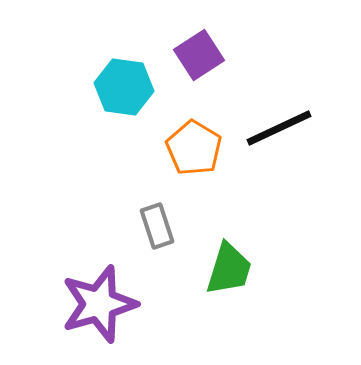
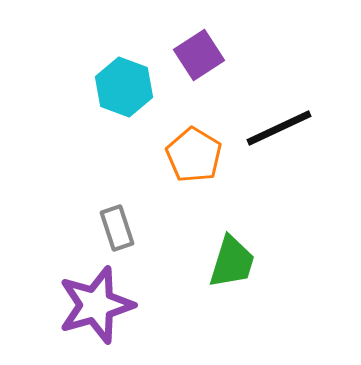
cyan hexagon: rotated 12 degrees clockwise
orange pentagon: moved 7 px down
gray rectangle: moved 40 px left, 2 px down
green trapezoid: moved 3 px right, 7 px up
purple star: moved 3 px left, 1 px down
